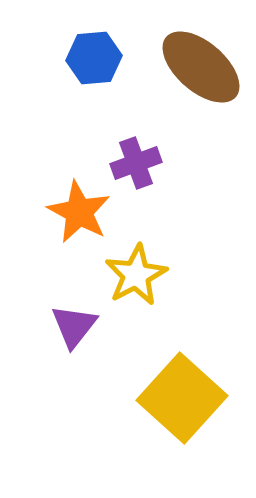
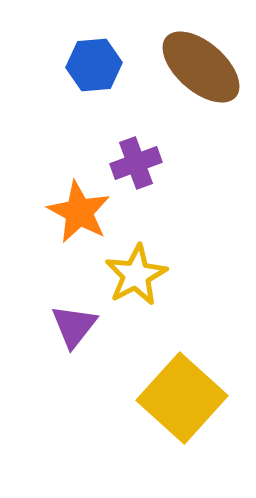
blue hexagon: moved 7 px down
